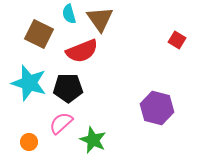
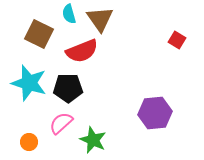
purple hexagon: moved 2 px left, 5 px down; rotated 20 degrees counterclockwise
